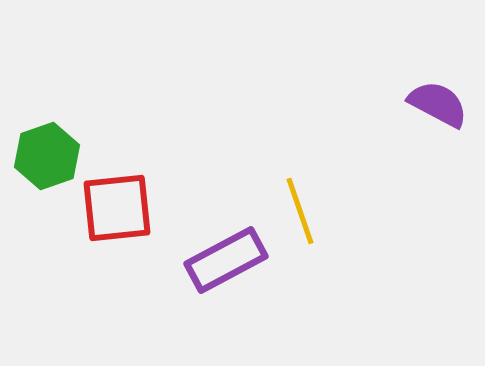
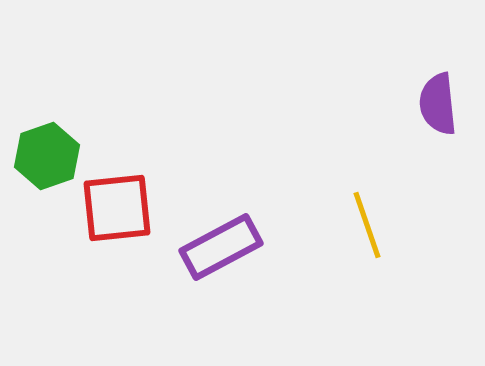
purple semicircle: rotated 124 degrees counterclockwise
yellow line: moved 67 px right, 14 px down
purple rectangle: moved 5 px left, 13 px up
